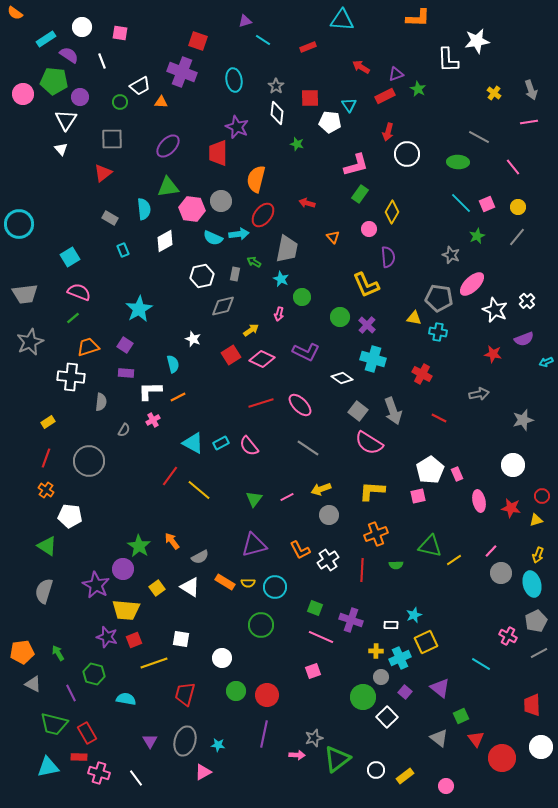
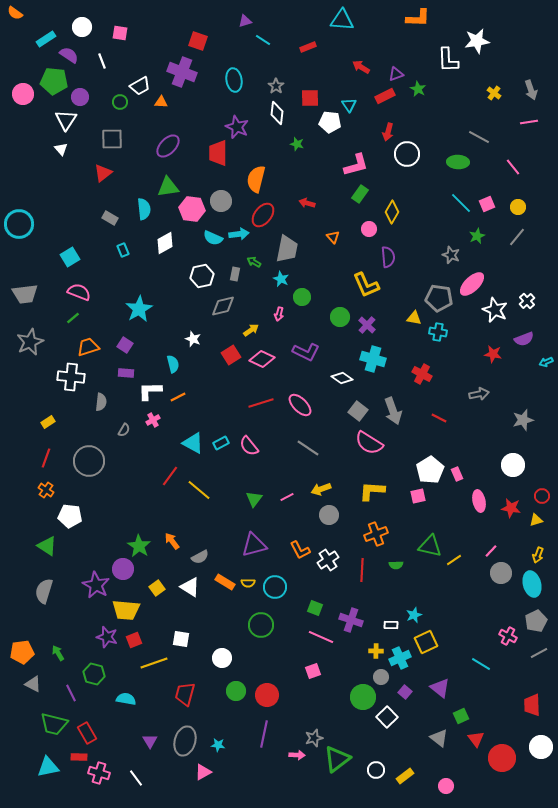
white diamond at (165, 241): moved 2 px down
